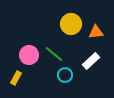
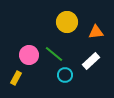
yellow circle: moved 4 px left, 2 px up
